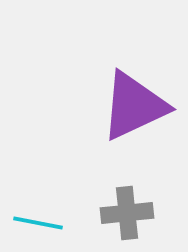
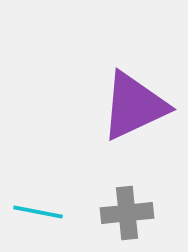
cyan line: moved 11 px up
